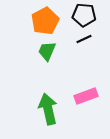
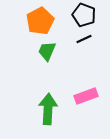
black pentagon: rotated 15 degrees clockwise
orange pentagon: moved 5 px left
green arrow: rotated 16 degrees clockwise
